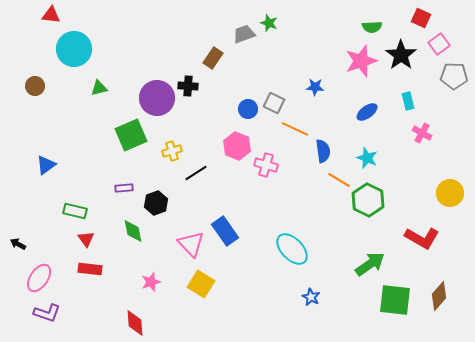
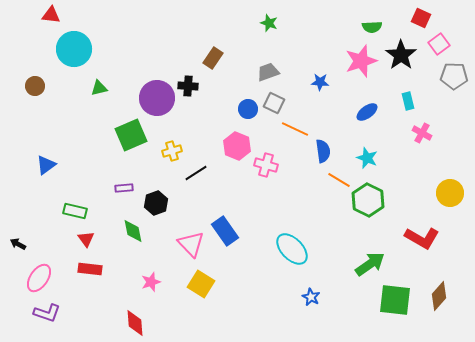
gray trapezoid at (244, 34): moved 24 px right, 38 px down
blue star at (315, 87): moved 5 px right, 5 px up
